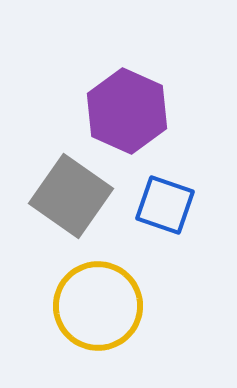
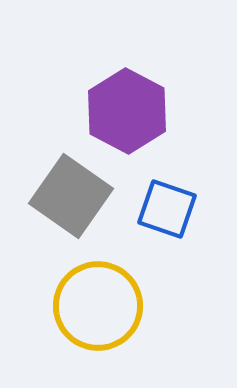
purple hexagon: rotated 4 degrees clockwise
blue square: moved 2 px right, 4 px down
